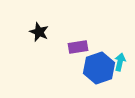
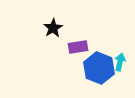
black star: moved 14 px right, 4 px up; rotated 18 degrees clockwise
blue hexagon: rotated 20 degrees counterclockwise
